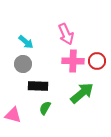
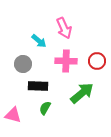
pink arrow: moved 2 px left, 6 px up
cyan arrow: moved 13 px right, 1 px up
pink cross: moved 7 px left
